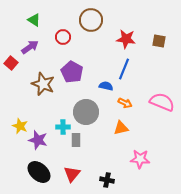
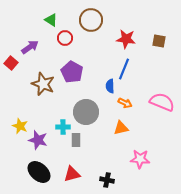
green triangle: moved 17 px right
red circle: moved 2 px right, 1 px down
blue semicircle: moved 4 px right; rotated 104 degrees counterclockwise
red triangle: rotated 36 degrees clockwise
